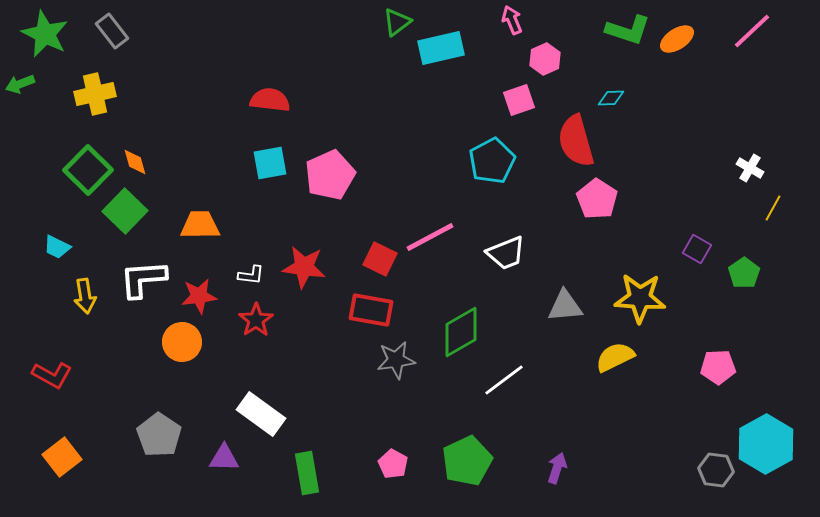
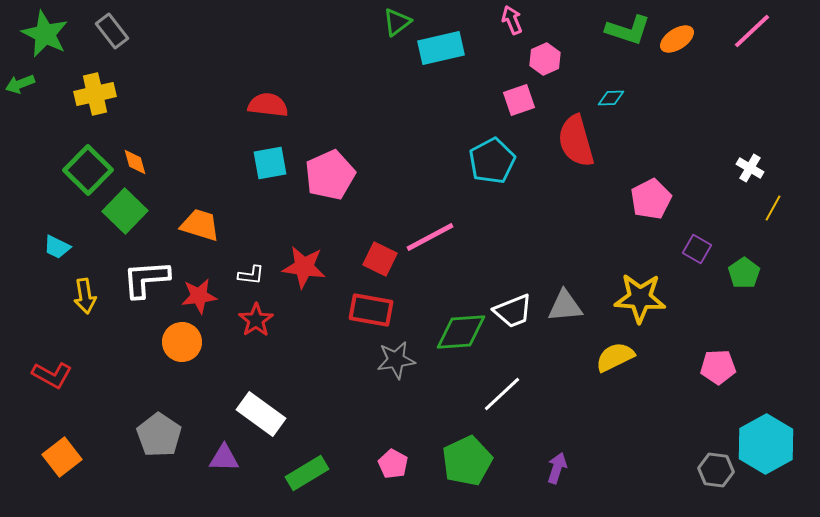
red semicircle at (270, 100): moved 2 px left, 5 px down
pink pentagon at (597, 199): moved 54 px right; rotated 12 degrees clockwise
orange trapezoid at (200, 225): rotated 18 degrees clockwise
white trapezoid at (506, 253): moved 7 px right, 58 px down
white L-shape at (143, 279): moved 3 px right
green diamond at (461, 332): rotated 26 degrees clockwise
white line at (504, 380): moved 2 px left, 14 px down; rotated 6 degrees counterclockwise
green rectangle at (307, 473): rotated 69 degrees clockwise
